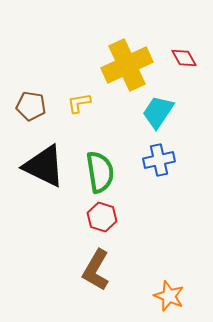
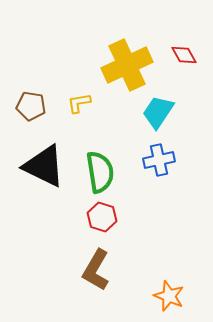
red diamond: moved 3 px up
